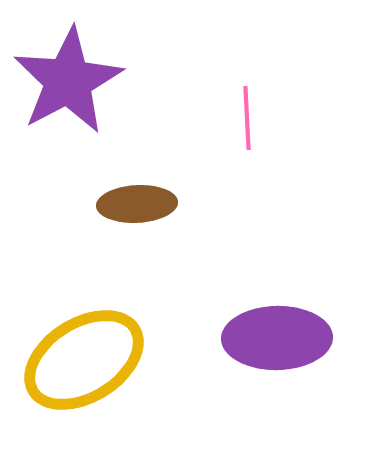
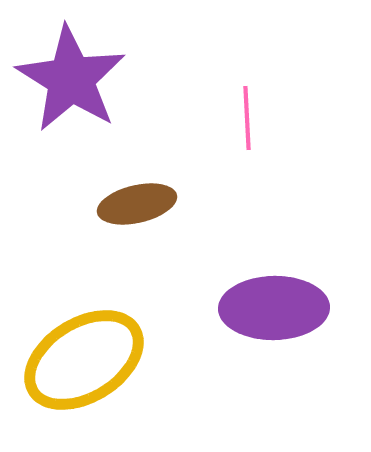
purple star: moved 3 px right, 2 px up; rotated 12 degrees counterclockwise
brown ellipse: rotated 10 degrees counterclockwise
purple ellipse: moved 3 px left, 30 px up
